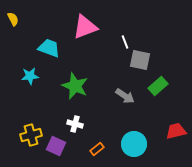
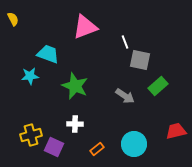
cyan trapezoid: moved 1 px left, 6 px down
white cross: rotated 14 degrees counterclockwise
purple square: moved 2 px left, 1 px down
